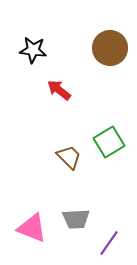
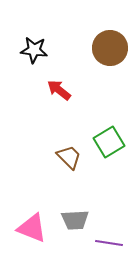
black star: moved 1 px right
gray trapezoid: moved 1 px left, 1 px down
purple line: rotated 64 degrees clockwise
